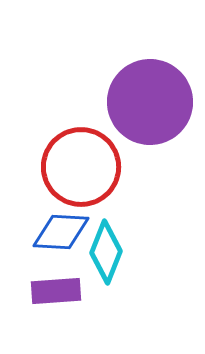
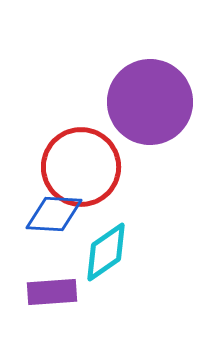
blue diamond: moved 7 px left, 18 px up
cyan diamond: rotated 34 degrees clockwise
purple rectangle: moved 4 px left, 1 px down
